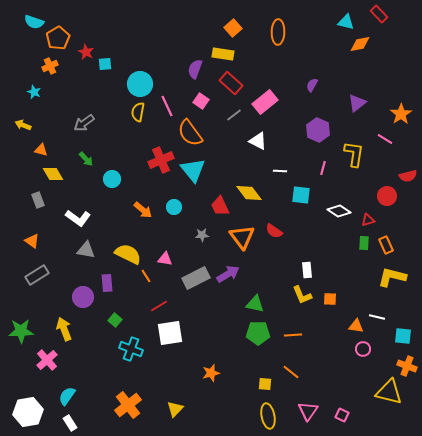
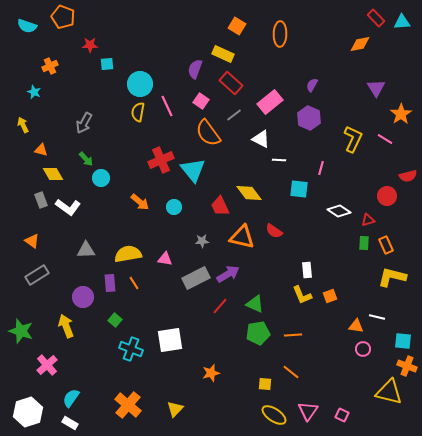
red rectangle at (379, 14): moved 3 px left, 4 px down
cyan semicircle at (34, 22): moved 7 px left, 4 px down
cyan triangle at (346, 22): moved 56 px right; rotated 18 degrees counterclockwise
orange square at (233, 28): moved 4 px right, 2 px up; rotated 18 degrees counterclockwise
orange ellipse at (278, 32): moved 2 px right, 2 px down
orange pentagon at (58, 38): moved 5 px right, 21 px up; rotated 20 degrees counterclockwise
red star at (86, 52): moved 4 px right, 7 px up; rotated 28 degrees counterclockwise
yellow rectangle at (223, 54): rotated 15 degrees clockwise
cyan square at (105, 64): moved 2 px right
pink rectangle at (265, 102): moved 5 px right
purple triangle at (357, 103): moved 19 px right, 15 px up; rotated 24 degrees counterclockwise
gray arrow at (84, 123): rotated 25 degrees counterclockwise
yellow arrow at (23, 125): rotated 42 degrees clockwise
purple hexagon at (318, 130): moved 9 px left, 12 px up
orange semicircle at (190, 133): moved 18 px right
white triangle at (258, 141): moved 3 px right, 2 px up
yellow L-shape at (354, 154): moved 1 px left, 15 px up; rotated 16 degrees clockwise
pink line at (323, 168): moved 2 px left
white line at (280, 171): moved 1 px left, 11 px up
cyan circle at (112, 179): moved 11 px left, 1 px up
cyan square at (301, 195): moved 2 px left, 6 px up
gray rectangle at (38, 200): moved 3 px right
orange arrow at (143, 210): moved 3 px left, 8 px up
white L-shape at (78, 218): moved 10 px left, 11 px up
gray star at (202, 235): moved 6 px down
orange triangle at (242, 237): rotated 40 degrees counterclockwise
gray triangle at (86, 250): rotated 12 degrees counterclockwise
yellow semicircle at (128, 254): rotated 36 degrees counterclockwise
orange line at (146, 276): moved 12 px left, 7 px down
purple rectangle at (107, 283): moved 3 px right
orange square at (330, 299): moved 3 px up; rotated 24 degrees counterclockwise
green triangle at (255, 304): rotated 12 degrees clockwise
red line at (159, 306): moved 61 px right; rotated 18 degrees counterclockwise
yellow arrow at (64, 329): moved 2 px right, 3 px up
green star at (21, 331): rotated 20 degrees clockwise
white square at (170, 333): moved 7 px down
green pentagon at (258, 333): rotated 10 degrees counterclockwise
cyan square at (403, 336): moved 5 px down
pink cross at (47, 360): moved 5 px down
cyan semicircle at (67, 396): moved 4 px right, 2 px down
orange cross at (128, 405): rotated 12 degrees counterclockwise
white hexagon at (28, 412): rotated 8 degrees counterclockwise
yellow ellipse at (268, 416): moved 6 px right, 1 px up; rotated 45 degrees counterclockwise
white rectangle at (70, 423): rotated 28 degrees counterclockwise
